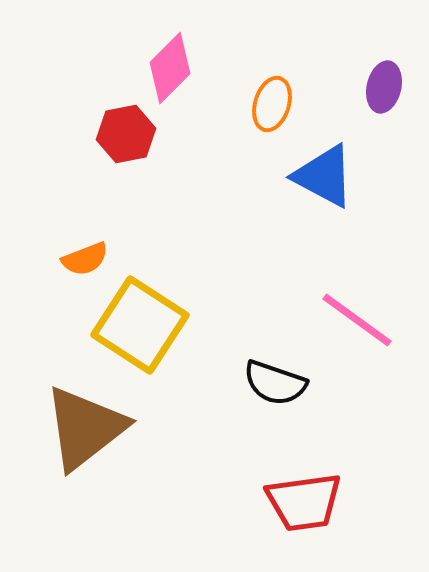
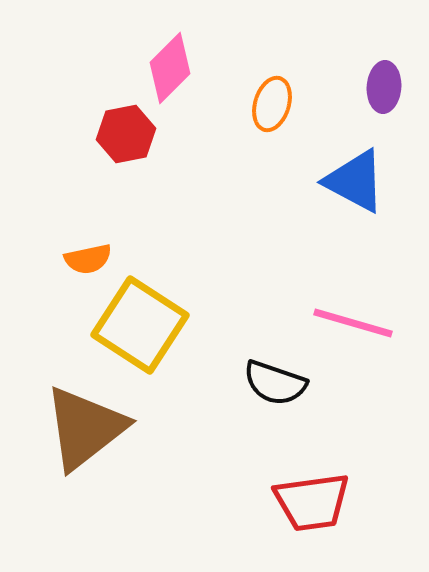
purple ellipse: rotated 9 degrees counterclockwise
blue triangle: moved 31 px right, 5 px down
orange semicircle: moved 3 px right; rotated 9 degrees clockwise
pink line: moved 4 px left, 3 px down; rotated 20 degrees counterclockwise
red trapezoid: moved 8 px right
